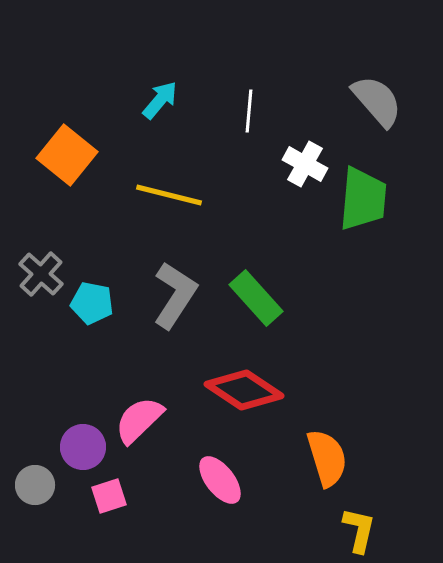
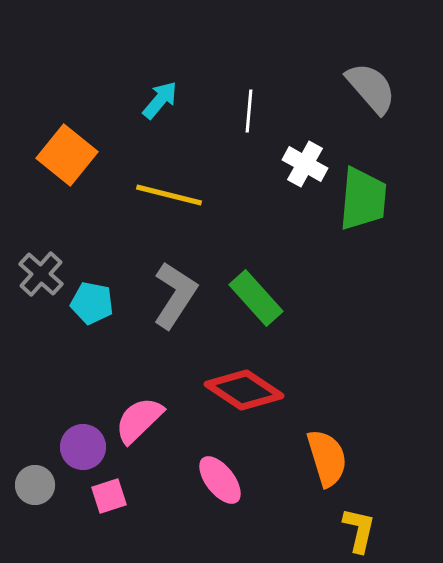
gray semicircle: moved 6 px left, 13 px up
